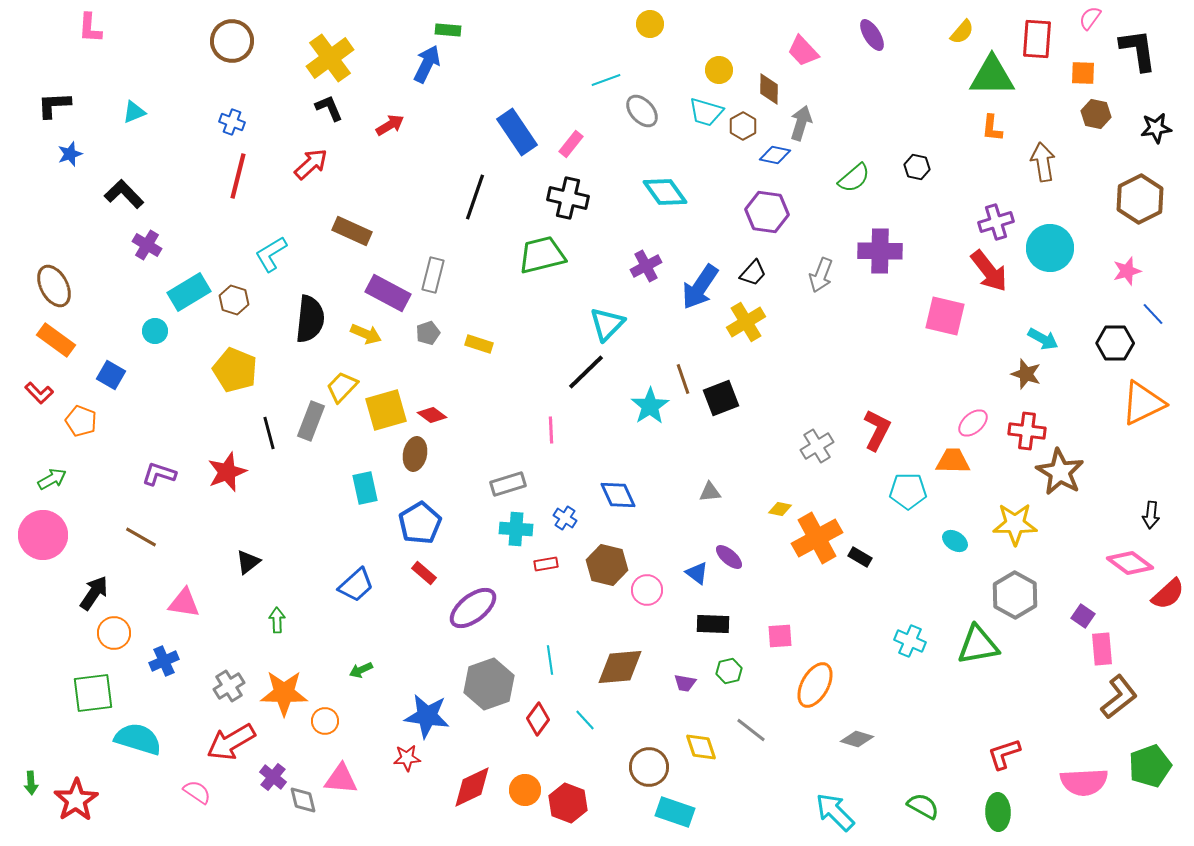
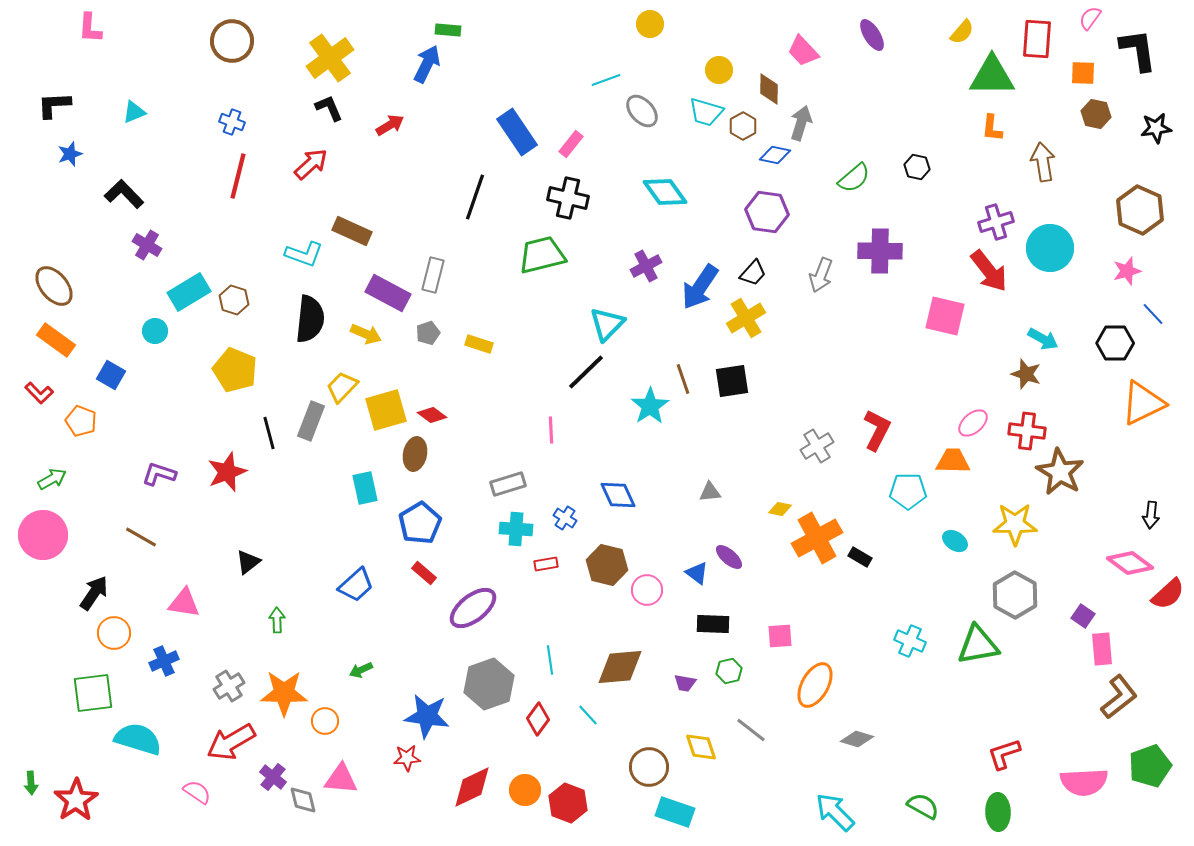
brown hexagon at (1140, 199): moved 11 px down; rotated 9 degrees counterclockwise
cyan L-shape at (271, 254): moved 33 px right; rotated 129 degrees counterclockwise
brown ellipse at (54, 286): rotated 12 degrees counterclockwise
yellow cross at (746, 322): moved 4 px up
black square at (721, 398): moved 11 px right, 17 px up; rotated 12 degrees clockwise
cyan line at (585, 720): moved 3 px right, 5 px up
